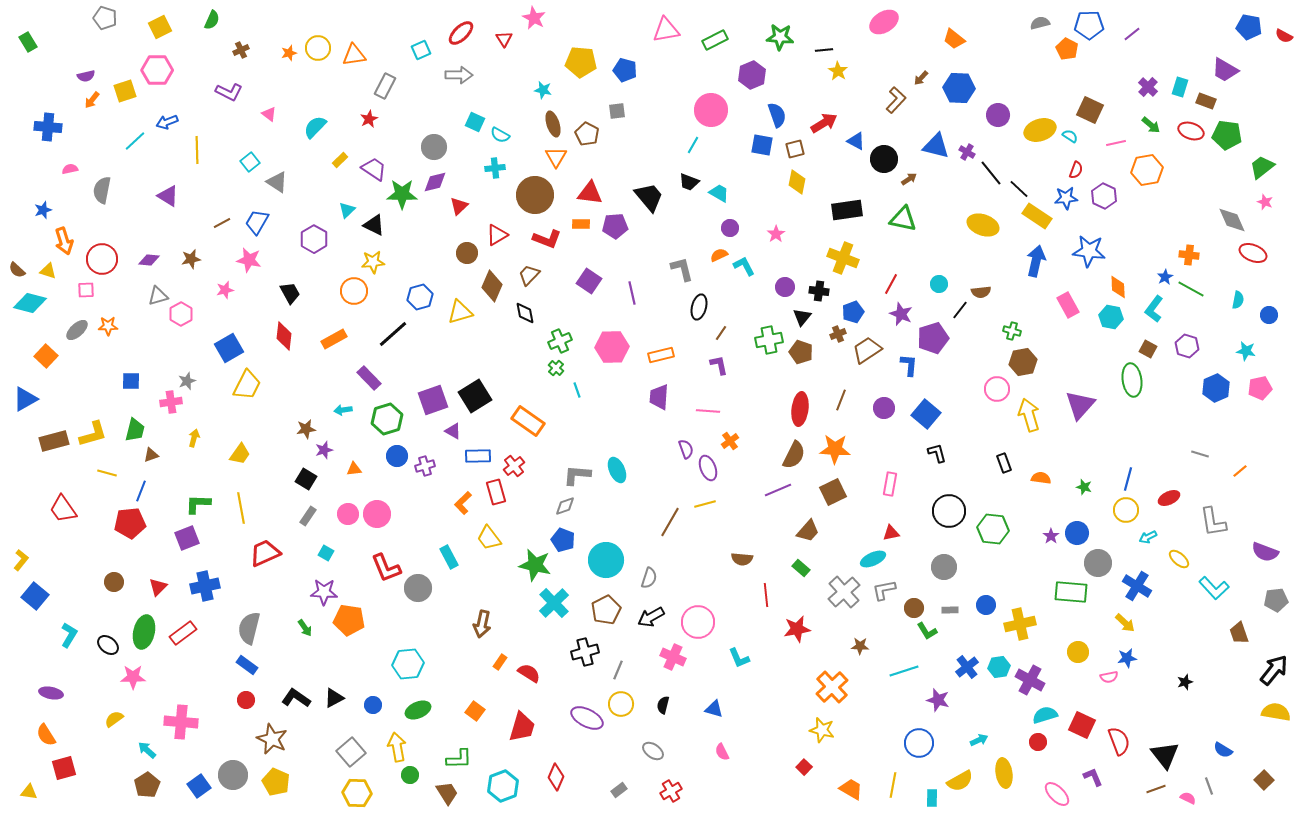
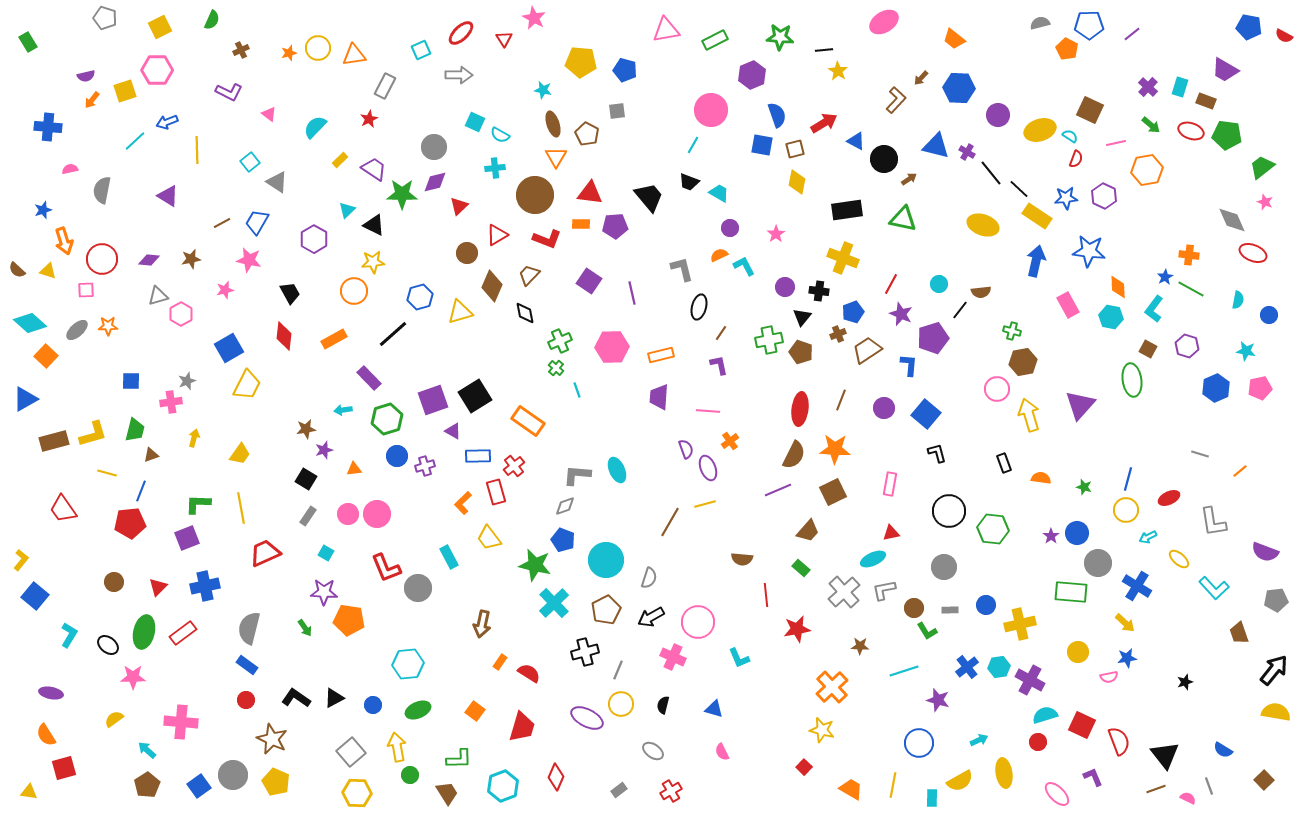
red semicircle at (1076, 170): moved 11 px up
cyan diamond at (30, 303): moved 20 px down; rotated 28 degrees clockwise
